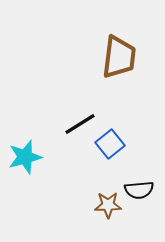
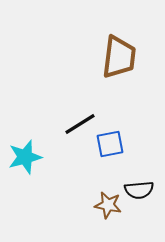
blue square: rotated 28 degrees clockwise
brown star: rotated 12 degrees clockwise
